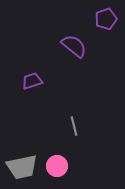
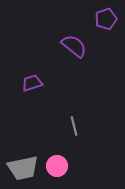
purple trapezoid: moved 2 px down
gray trapezoid: moved 1 px right, 1 px down
